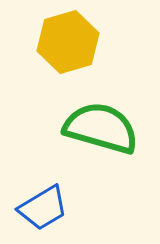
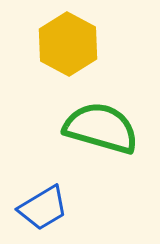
yellow hexagon: moved 2 px down; rotated 16 degrees counterclockwise
